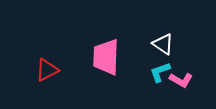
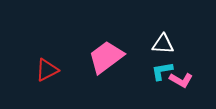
white triangle: rotated 30 degrees counterclockwise
pink trapezoid: rotated 51 degrees clockwise
cyan L-shape: moved 2 px right, 1 px up; rotated 10 degrees clockwise
